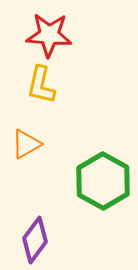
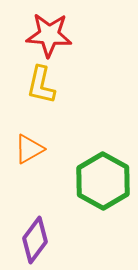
orange triangle: moved 3 px right, 5 px down
